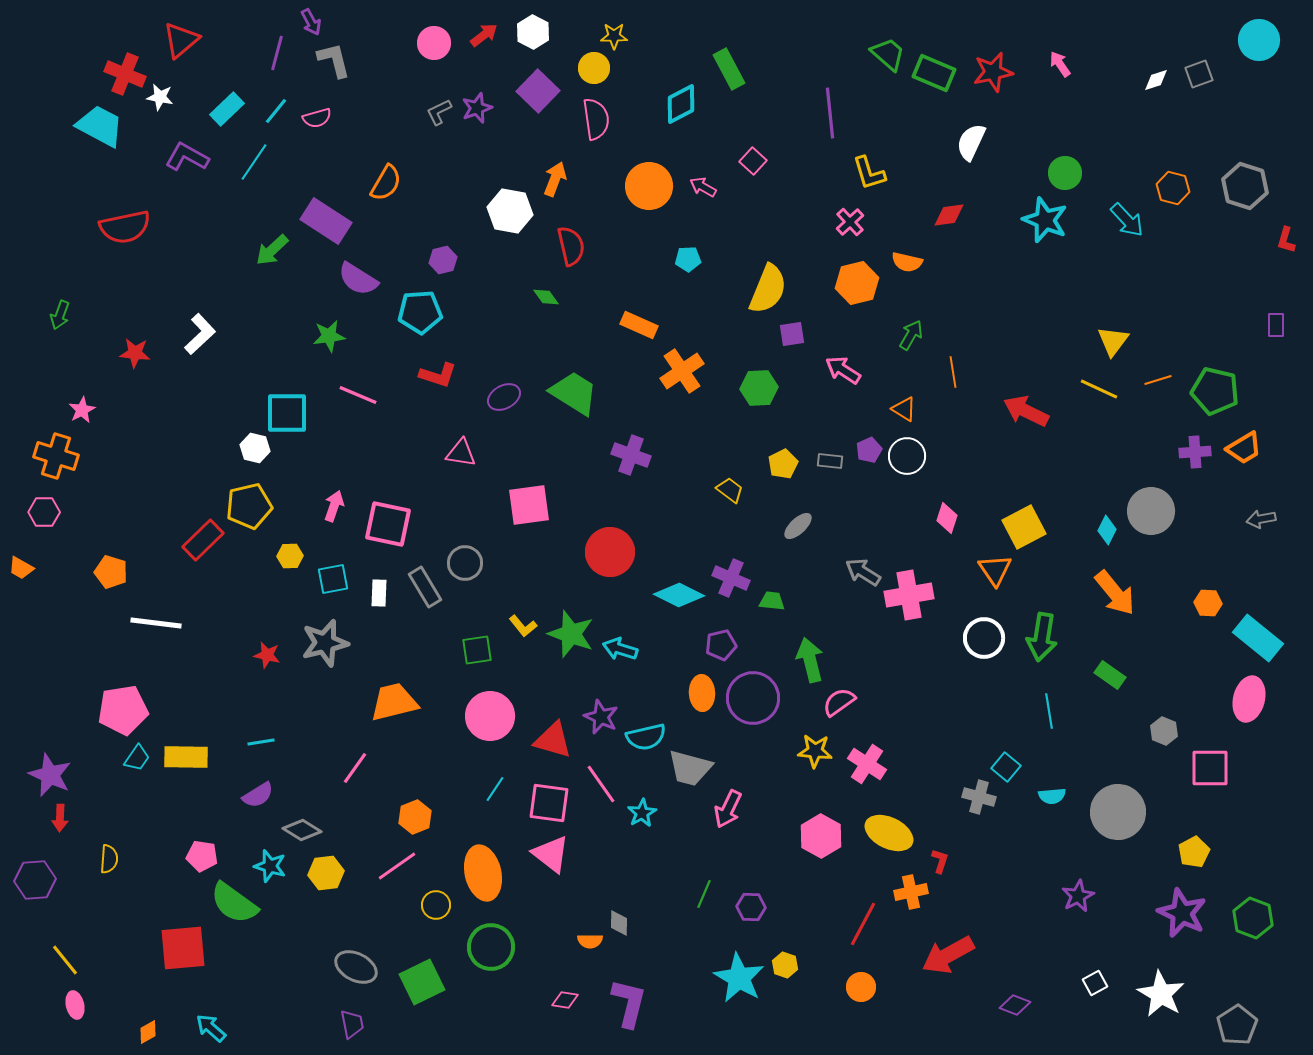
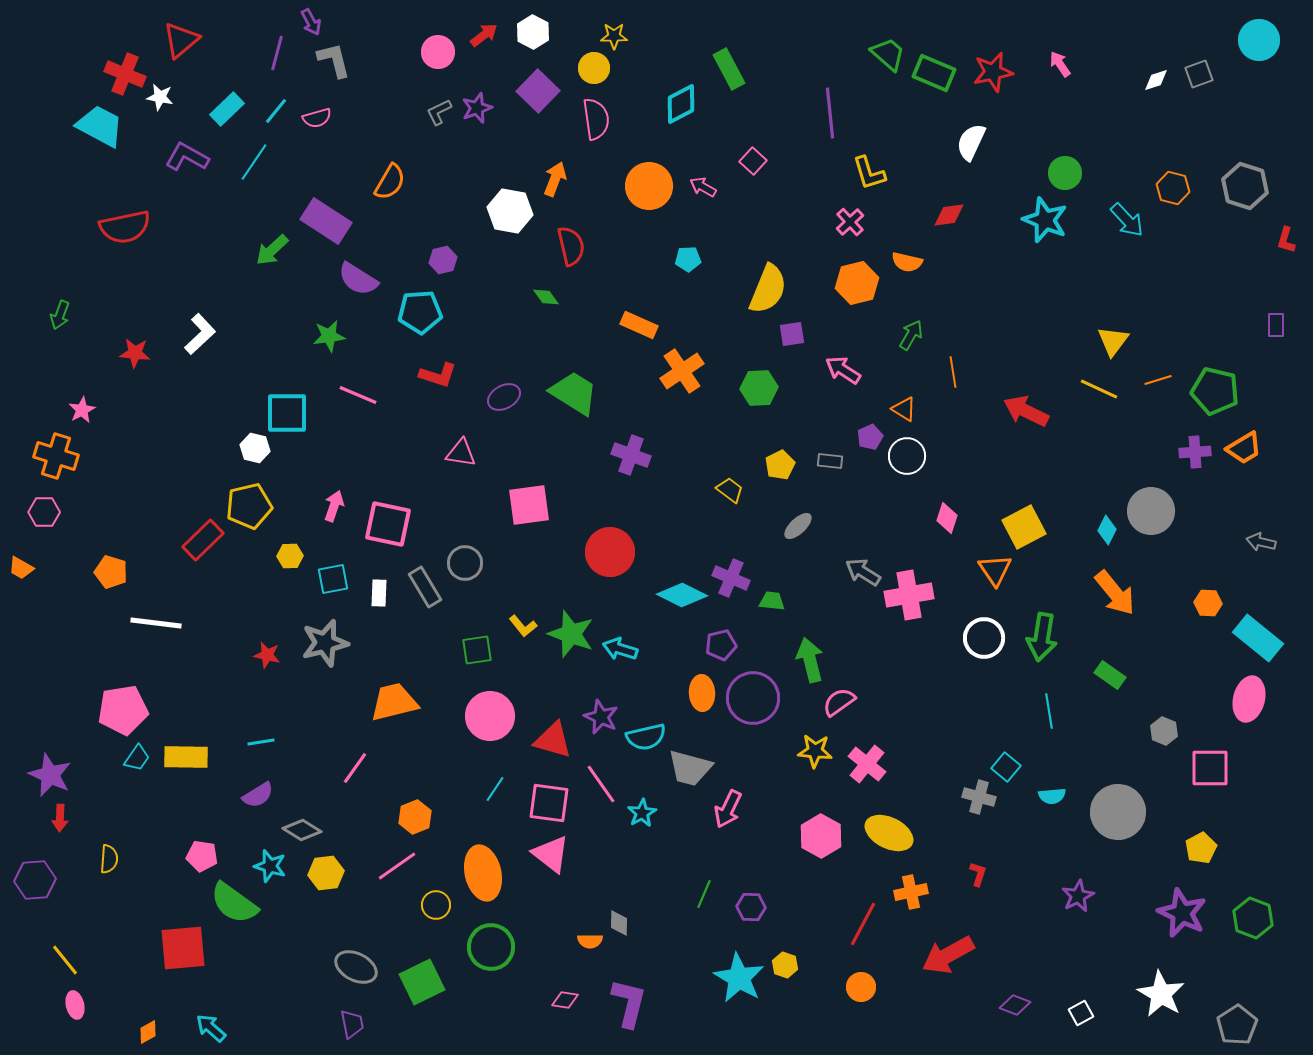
pink circle at (434, 43): moved 4 px right, 9 px down
orange semicircle at (386, 183): moved 4 px right, 1 px up
purple pentagon at (869, 450): moved 1 px right, 13 px up
yellow pentagon at (783, 464): moved 3 px left, 1 px down
gray arrow at (1261, 519): moved 23 px down; rotated 24 degrees clockwise
cyan diamond at (679, 595): moved 3 px right
pink cross at (867, 764): rotated 6 degrees clockwise
yellow pentagon at (1194, 852): moved 7 px right, 4 px up
red L-shape at (940, 861): moved 38 px right, 13 px down
white square at (1095, 983): moved 14 px left, 30 px down
